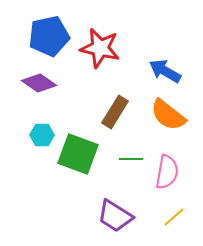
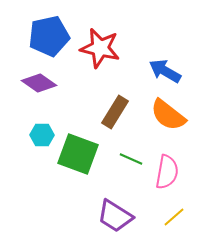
green line: rotated 25 degrees clockwise
